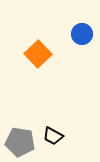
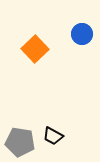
orange square: moved 3 px left, 5 px up
